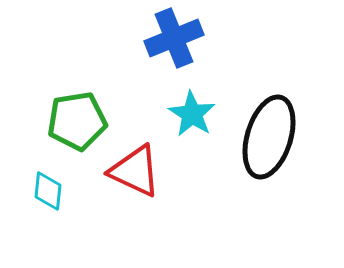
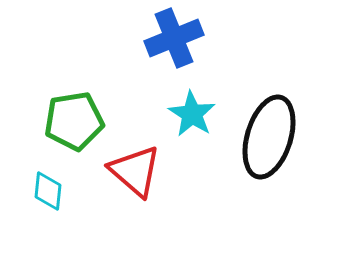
green pentagon: moved 3 px left
red triangle: rotated 16 degrees clockwise
